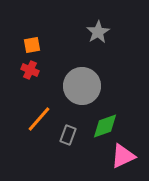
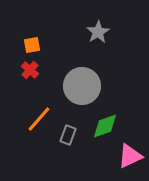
red cross: rotated 18 degrees clockwise
pink triangle: moved 7 px right
